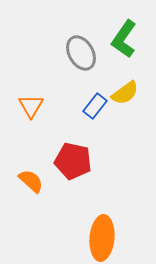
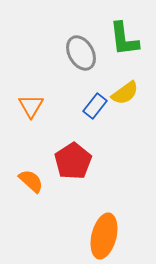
green L-shape: rotated 42 degrees counterclockwise
red pentagon: rotated 27 degrees clockwise
orange ellipse: moved 2 px right, 2 px up; rotated 9 degrees clockwise
